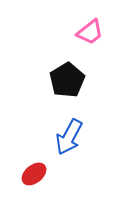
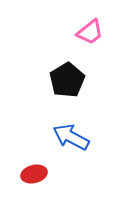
blue arrow: moved 2 px right; rotated 90 degrees clockwise
red ellipse: rotated 25 degrees clockwise
